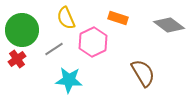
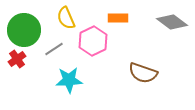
orange rectangle: rotated 18 degrees counterclockwise
gray diamond: moved 3 px right, 3 px up
green circle: moved 2 px right
pink hexagon: moved 1 px up
brown semicircle: rotated 140 degrees clockwise
cyan star: rotated 8 degrees counterclockwise
